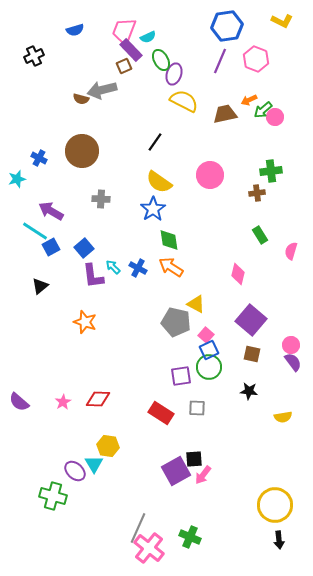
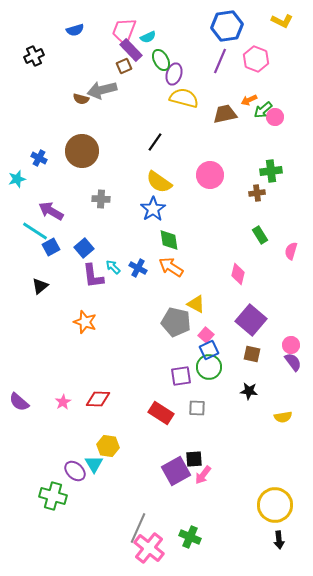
yellow semicircle at (184, 101): moved 3 px up; rotated 12 degrees counterclockwise
